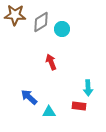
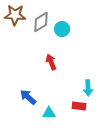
blue arrow: moved 1 px left
cyan triangle: moved 1 px down
